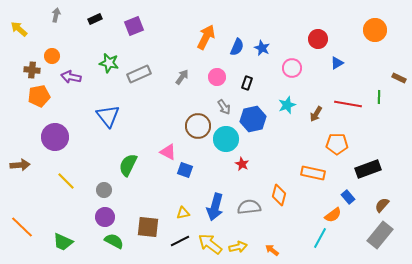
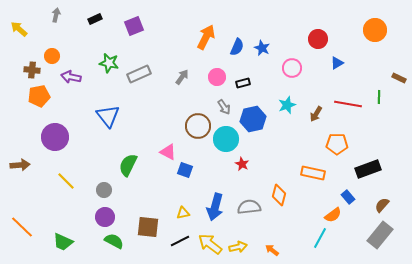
black rectangle at (247, 83): moved 4 px left; rotated 56 degrees clockwise
